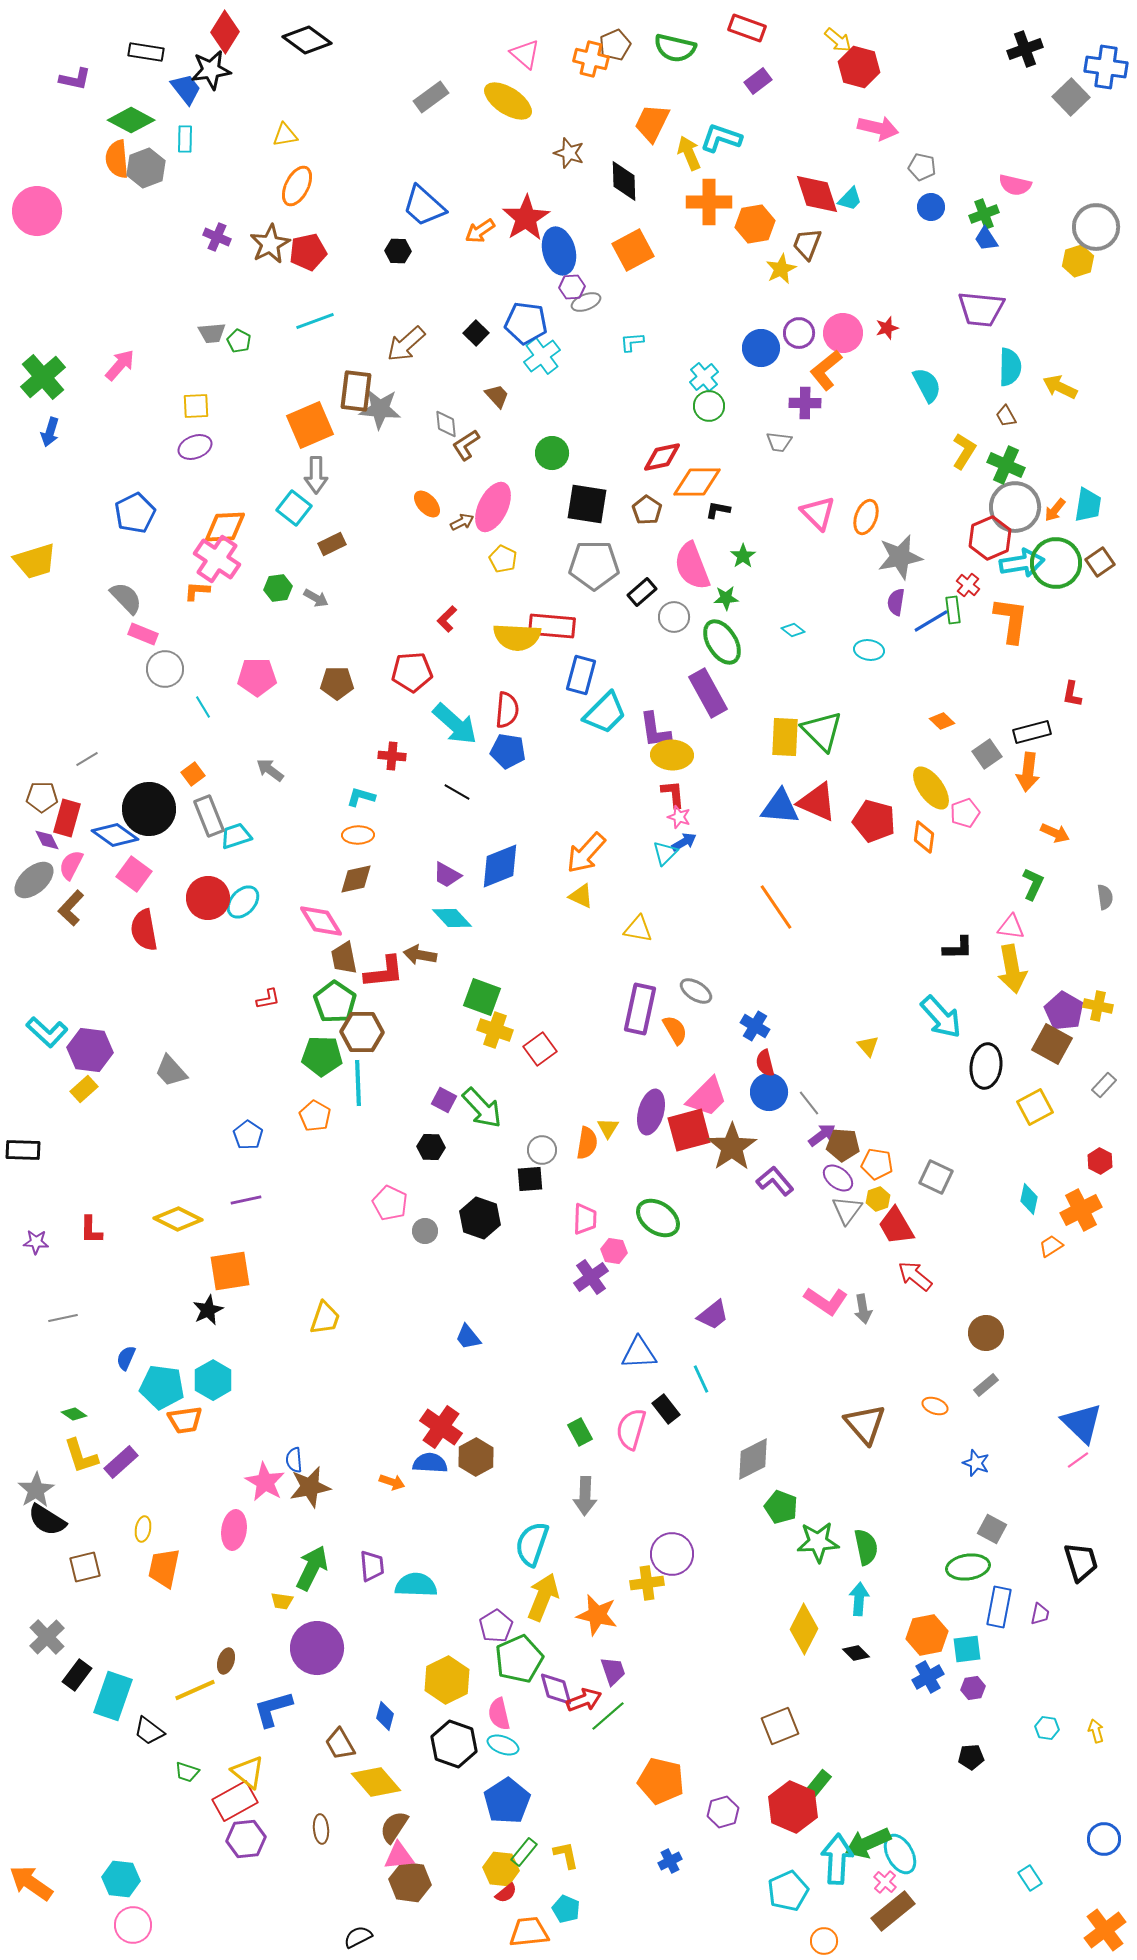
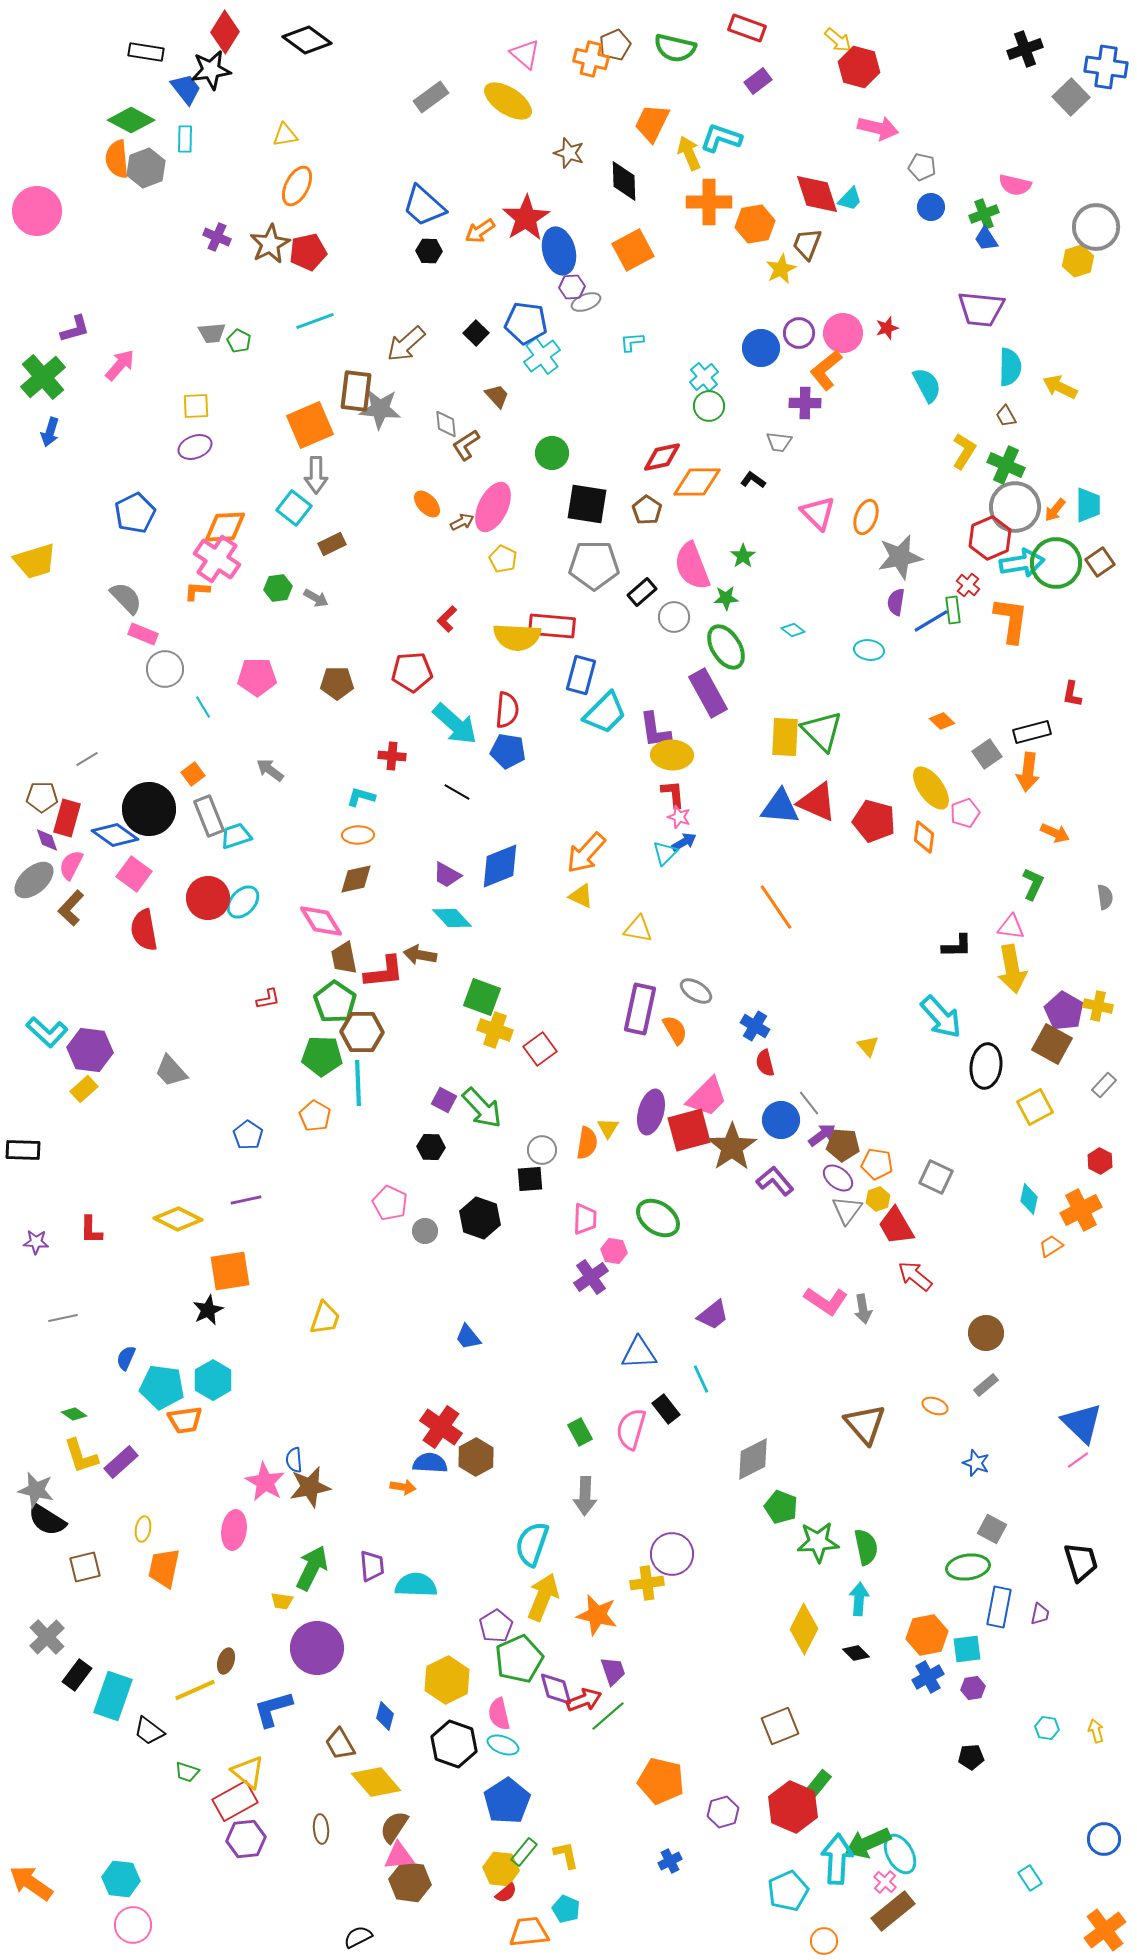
purple L-shape at (75, 79): moved 250 px down; rotated 28 degrees counterclockwise
black hexagon at (398, 251): moved 31 px right
cyan trapezoid at (1088, 505): rotated 9 degrees counterclockwise
black L-shape at (718, 510): moved 35 px right, 30 px up; rotated 25 degrees clockwise
green ellipse at (722, 642): moved 4 px right, 5 px down
purple diamond at (47, 840): rotated 8 degrees clockwise
black L-shape at (958, 948): moved 1 px left, 2 px up
blue circle at (769, 1092): moved 12 px right, 28 px down
orange arrow at (392, 1482): moved 11 px right, 5 px down; rotated 10 degrees counterclockwise
gray star at (36, 1490): rotated 27 degrees counterclockwise
